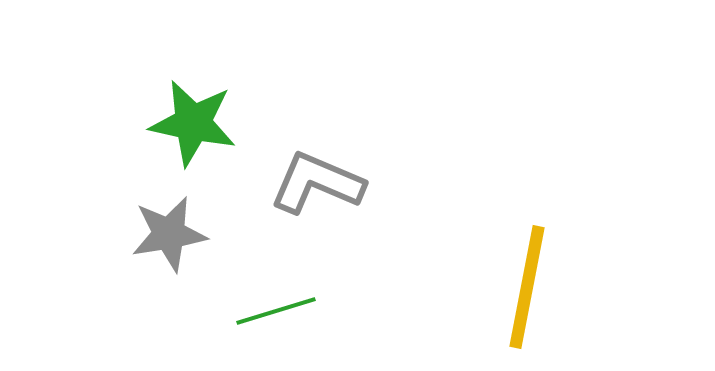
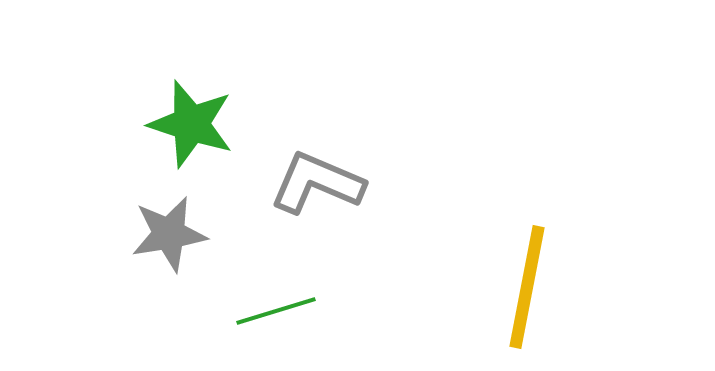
green star: moved 2 px left, 1 px down; rotated 6 degrees clockwise
